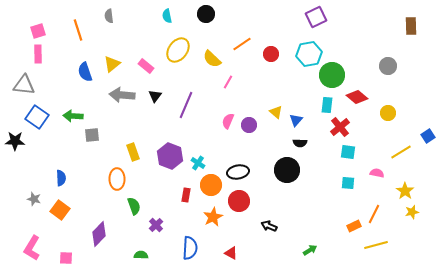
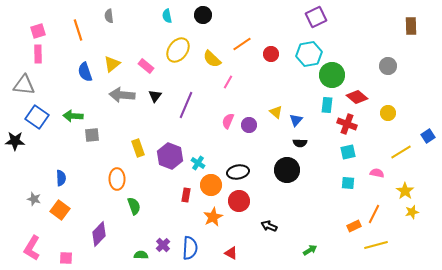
black circle at (206, 14): moved 3 px left, 1 px down
red cross at (340, 127): moved 7 px right, 3 px up; rotated 30 degrees counterclockwise
yellow rectangle at (133, 152): moved 5 px right, 4 px up
cyan square at (348, 152): rotated 21 degrees counterclockwise
purple cross at (156, 225): moved 7 px right, 20 px down
